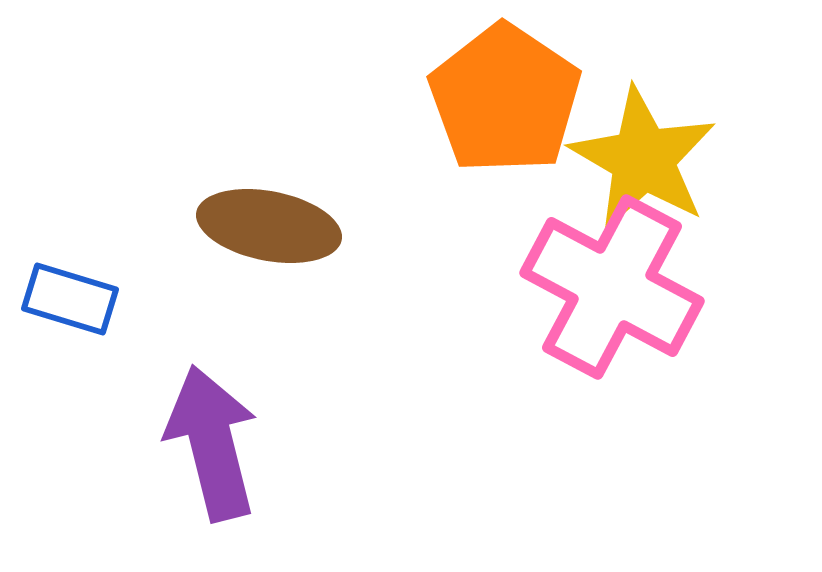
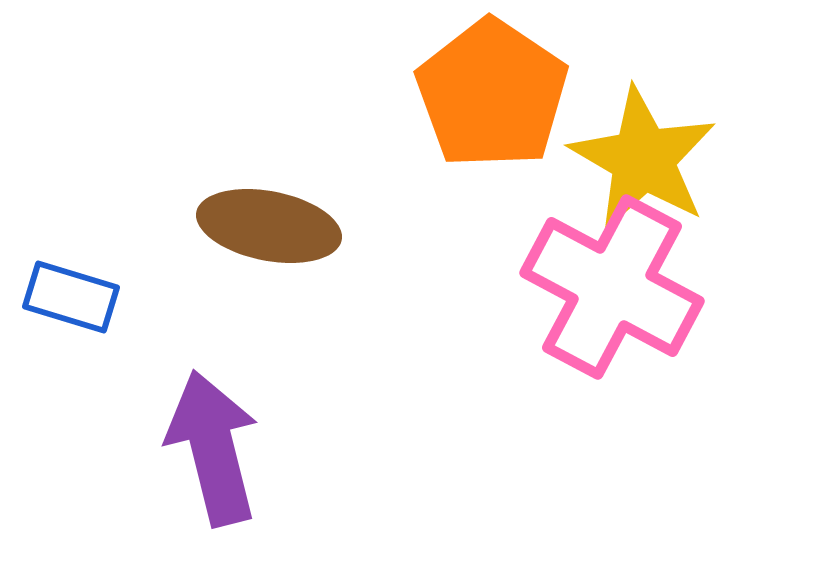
orange pentagon: moved 13 px left, 5 px up
blue rectangle: moved 1 px right, 2 px up
purple arrow: moved 1 px right, 5 px down
